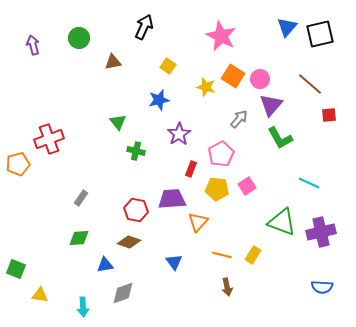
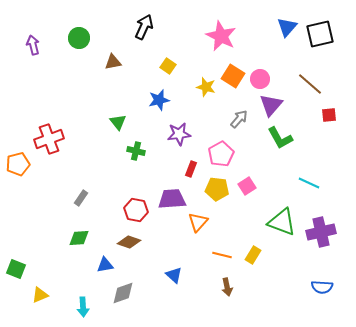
purple star at (179, 134): rotated 25 degrees clockwise
blue triangle at (174, 262): moved 13 px down; rotated 12 degrees counterclockwise
yellow triangle at (40, 295): rotated 30 degrees counterclockwise
